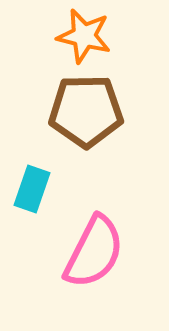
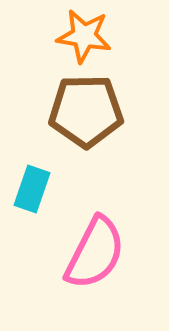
orange star: rotated 4 degrees counterclockwise
pink semicircle: moved 1 px right, 1 px down
